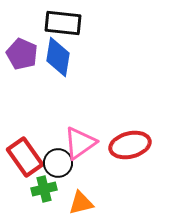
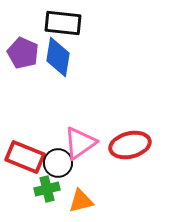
purple pentagon: moved 1 px right, 1 px up
red rectangle: rotated 33 degrees counterclockwise
green cross: moved 3 px right
orange triangle: moved 2 px up
